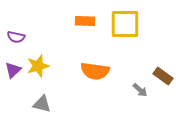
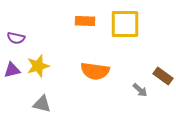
purple semicircle: moved 1 px down
purple triangle: moved 1 px left; rotated 30 degrees clockwise
